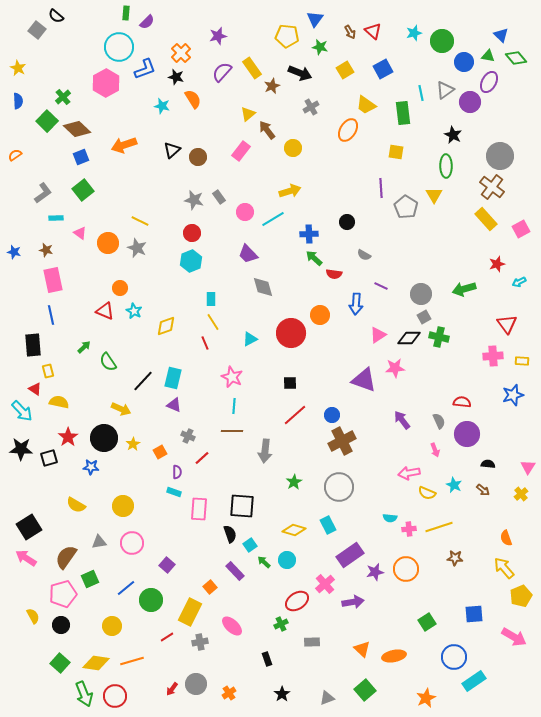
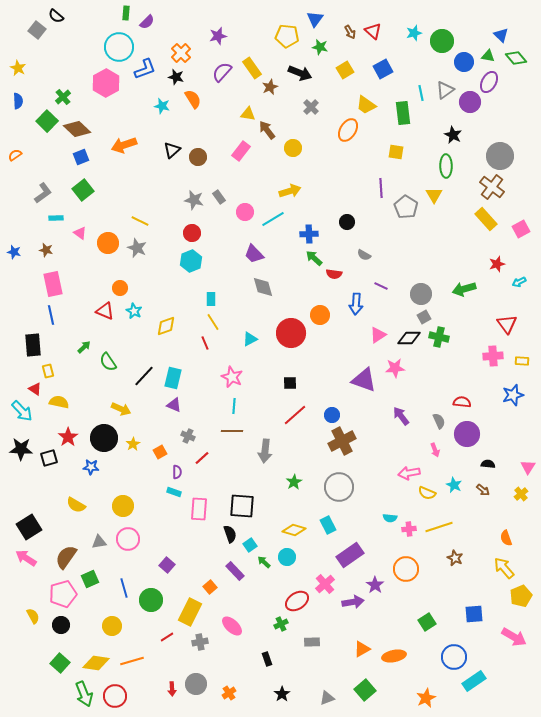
brown star at (272, 86): moved 2 px left, 1 px down
gray cross at (311, 107): rotated 14 degrees counterclockwise
yellow triangle at (248, 114): rotated 49 degrees clockwise
purple trapezoid at (248, 254): moved 6 px right
pink rectangle at (53, 280): moved 4 px down
black line at (143, 381): moved 1 px right, 5 px up
purple arrow at (402, 420): moved 1 px left, 4 px up
pink circle at (132, 543): moved 4 px left, 4 px up
brown star at (455, 558): rotated 21 degrees clockwise
cyan circle at (287, 560): moved 3 px up
purple star at (375, 572): moved 13 px down; rotated 24 degrees counterclockwise
blue line at (126, 588): moved 2 px left; rotated 66 degrees counterclockwise
orange triangle at (362, 649): rotated 48 degrees clockwise
red arrow at (172, 689): rotated 40 degrees counterclockwise
